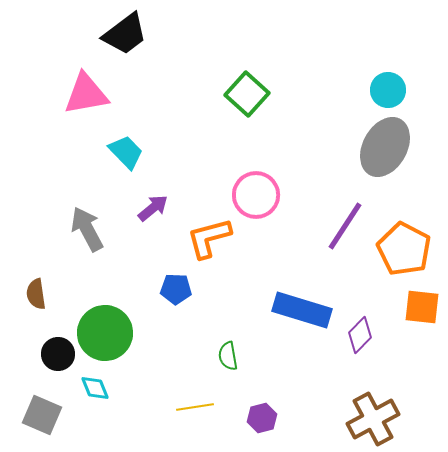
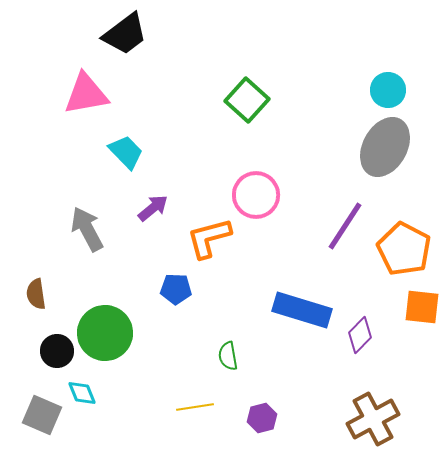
green square: moved 6 px down
black circle: moved 1 px left, 3 px up
cyan diamond: moved 13 px left, 5 px down
